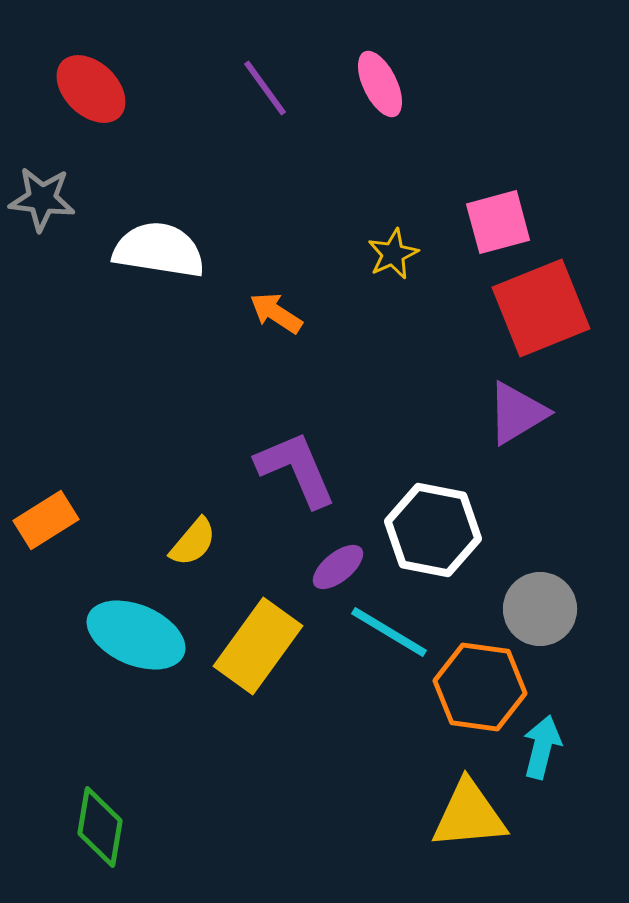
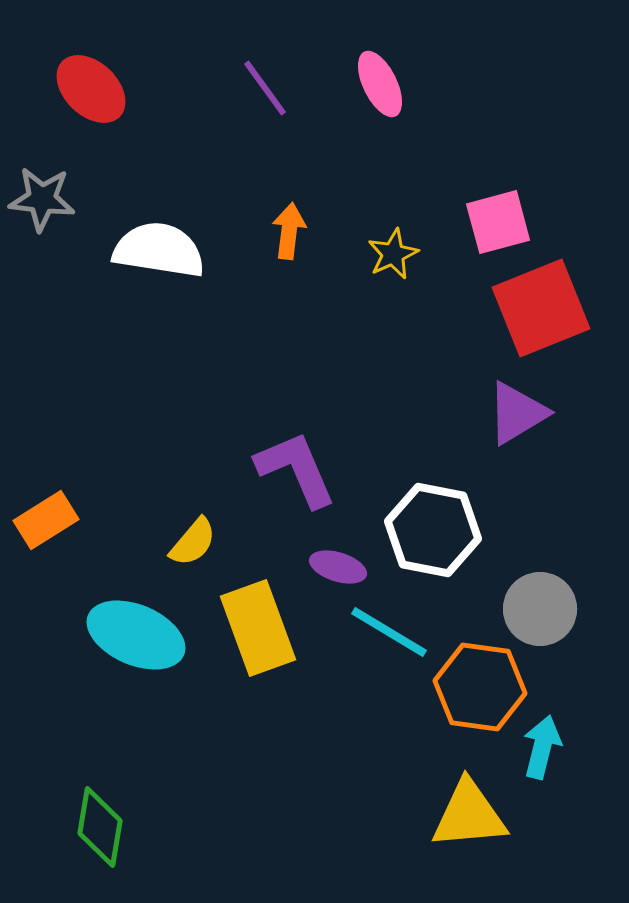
orange arrow: moved 13 px right, 82 px up; rotated 64 degrees clockwise
purple ellipse: rotated 56 degrees clockwise
yellow rectangle: moved 18 px up; rotated 56 degrees counterclockwise
